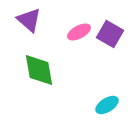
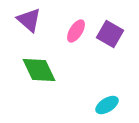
pink ellipse: moved 3 px left, 1 px up; rotated 30 degrees counterclockwise
green diamond: rotated 15 degrees counterclockwise
